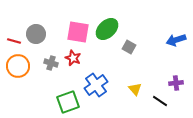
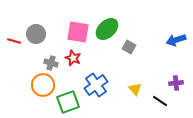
orange circle: moved 25 px right, 19 px down
